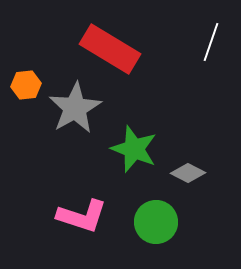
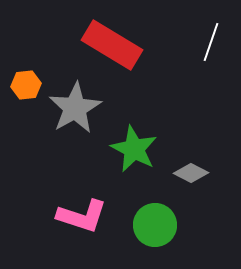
red rectangle: moved 2 px right, 4 px up
green star: rotated 6 degrees clockwise
gray diamond: moved 3 px right
green circle: moved 1 px left, 3 px down
